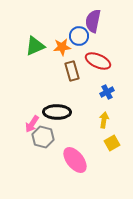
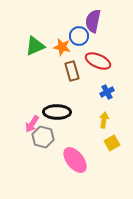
orange star: rotated 18 degrees clockwise
